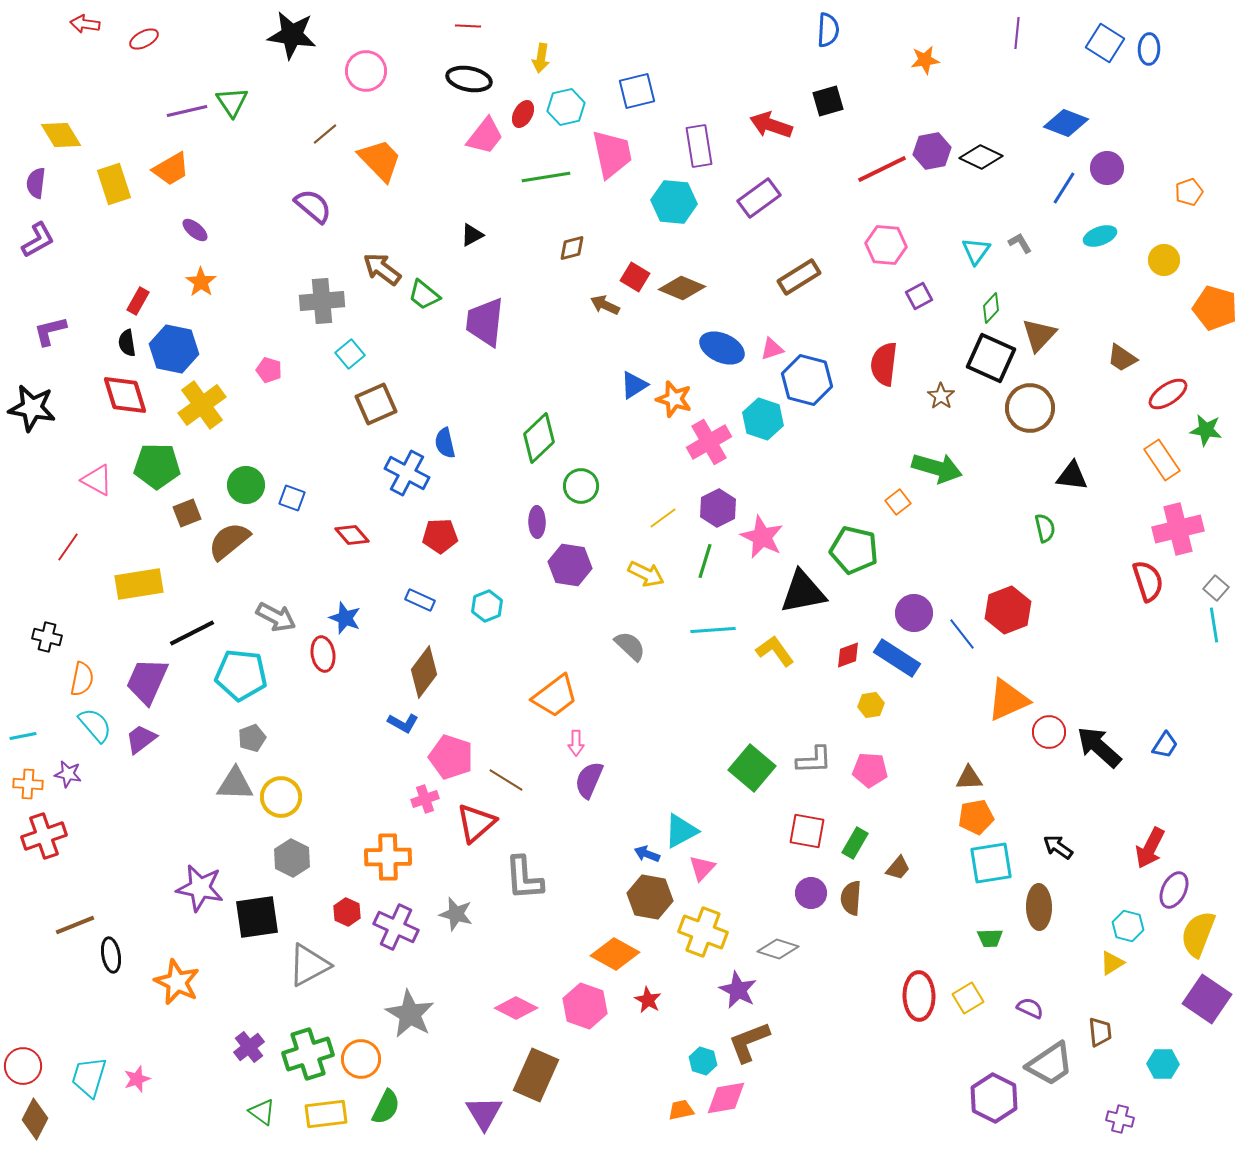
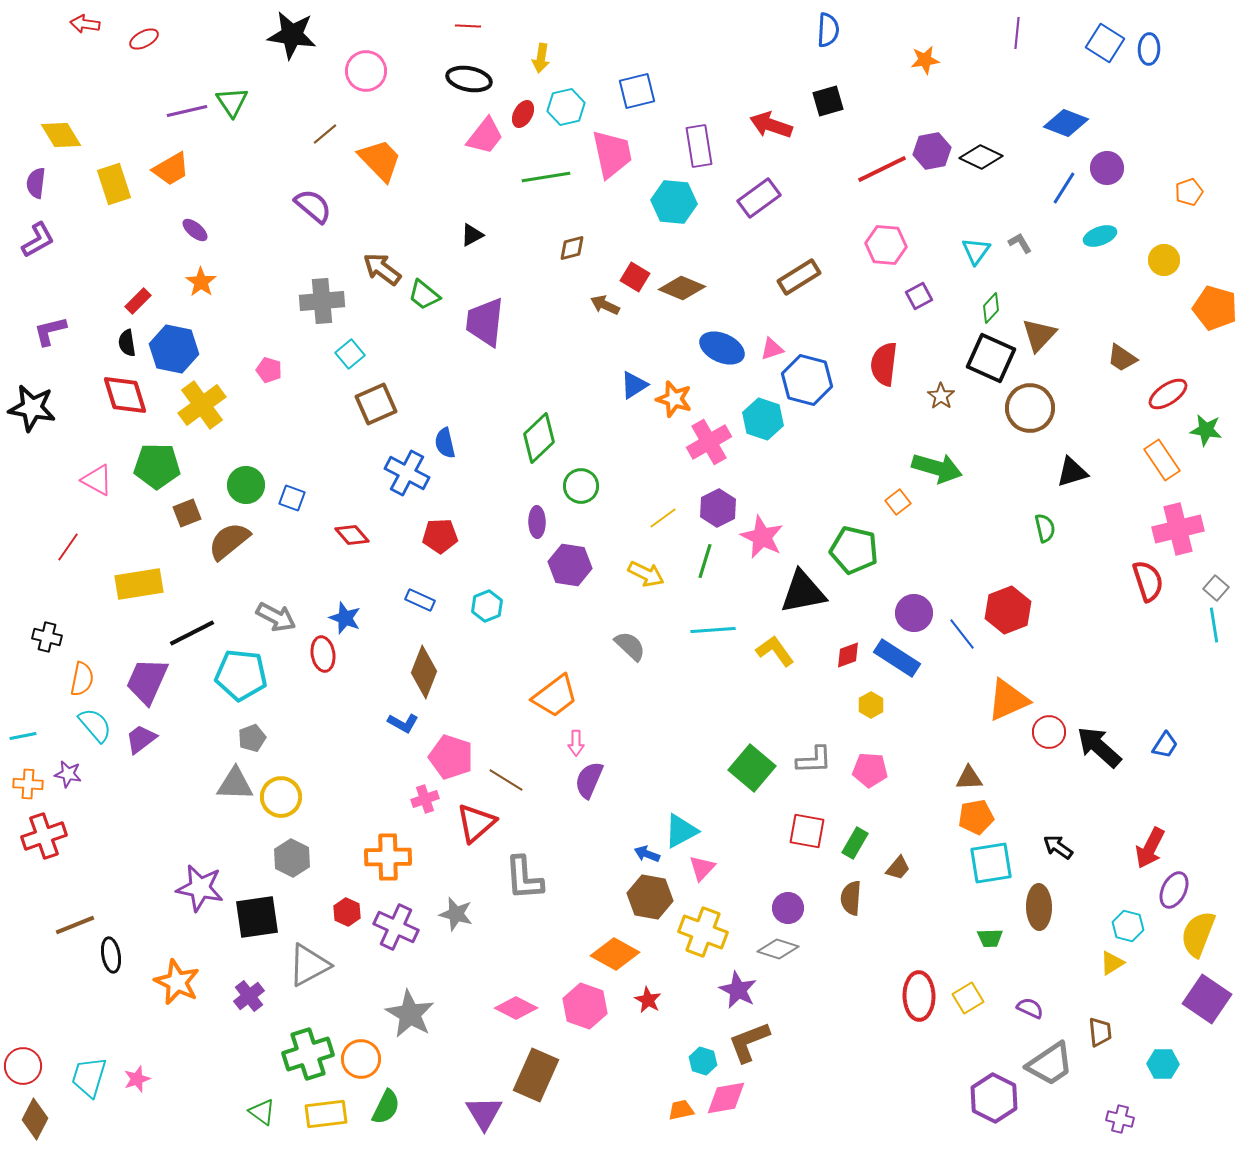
red rectangle at (138, 301): rotated 16 degrees clockwise
black triangle at (1072, 476): moved 4 px up; rotated 24 degrees counterclockwise
brown diamond at (424, 672): rotated 15 degrees counterclockwise
yellow hexagon at (871, 705): rotated 20 degrees counterclockwise
purple circle at (811, 893): moved 23 px left, 15 px down
purple cross at (249, 1047): moved 51 px up
